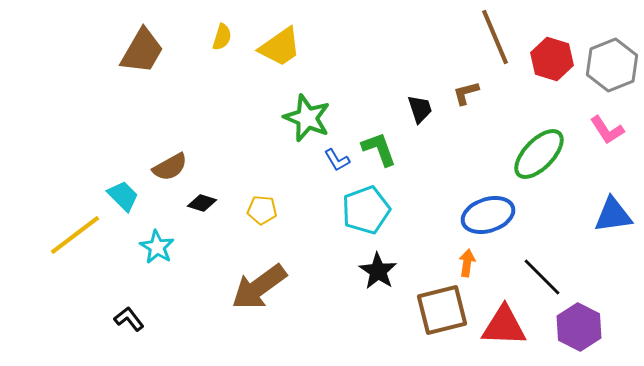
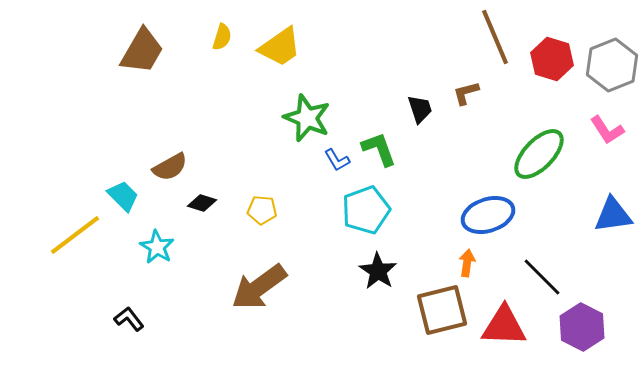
purple hexagon: moved 3 px right
